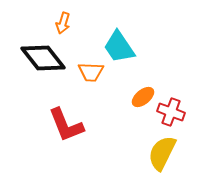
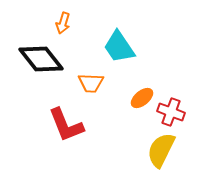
black diamond: moved 2 px left, 1 px down
orange trapezoid: moved 11 px down
orange ellipse: moved 1 px left, 1 px down
yellow semicircle: moved 1 px left, 3 px up
